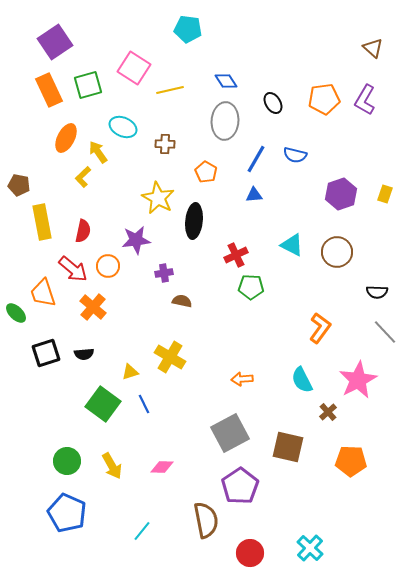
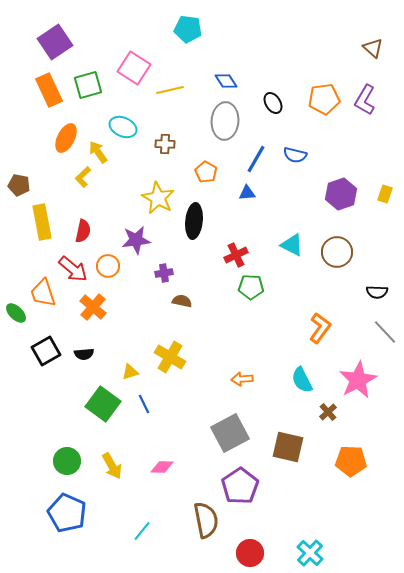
blue triangle at (254, 195): moved 7 px left, 2 px up
black square at (46, 353): moved 2 px up; rotated 12 degrees counterclockwise
cyan cross at (310, 548): moved 5 px down
